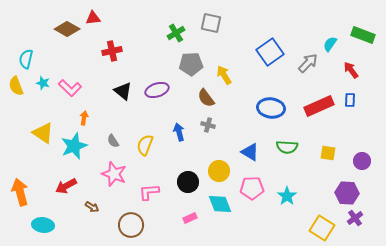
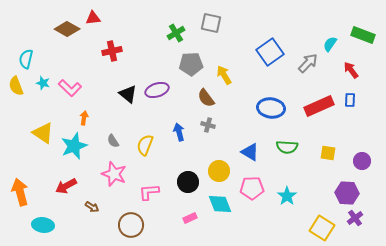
black triangle at (123, 91): moved 5 px right, 3 px down
